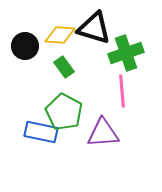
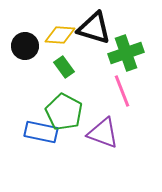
pink line: rotated 16 degrees counterclockwise
purple triangle: rotated 24 degrees clockwise
